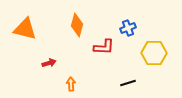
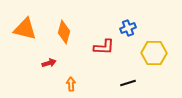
orange diamond: moved 13 px left, 7 px down
